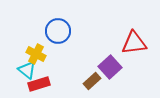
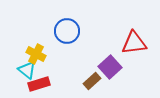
blue circle: moved 9 px right
